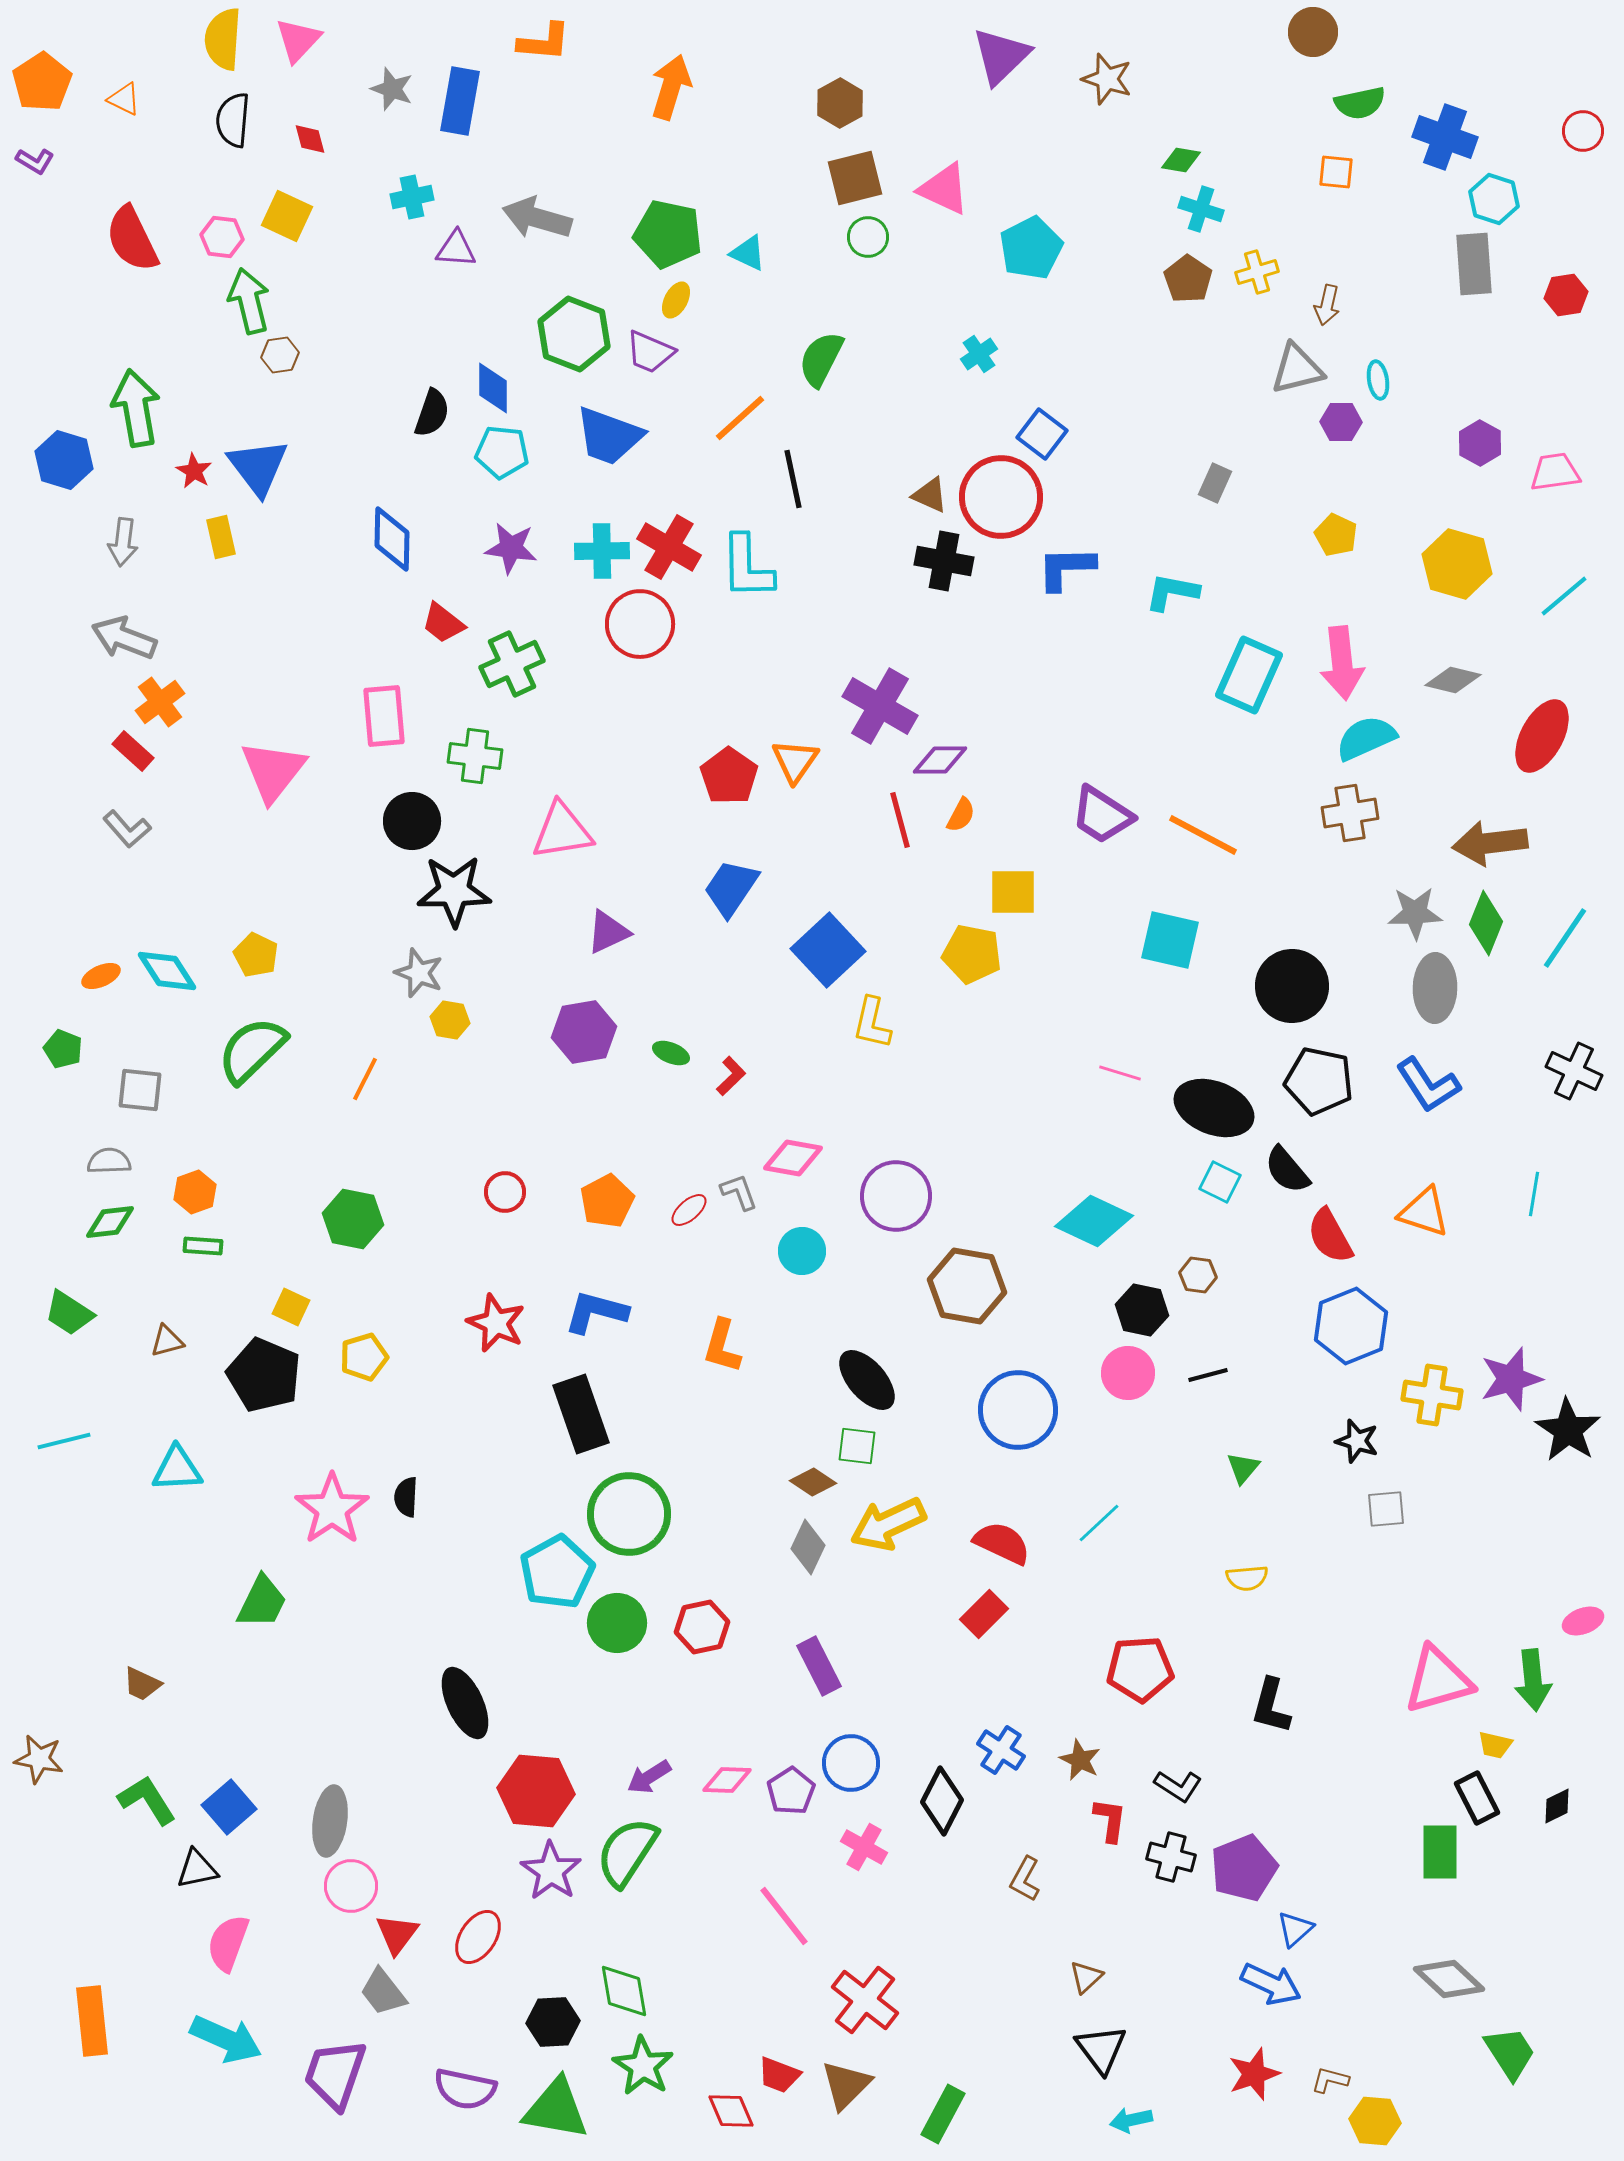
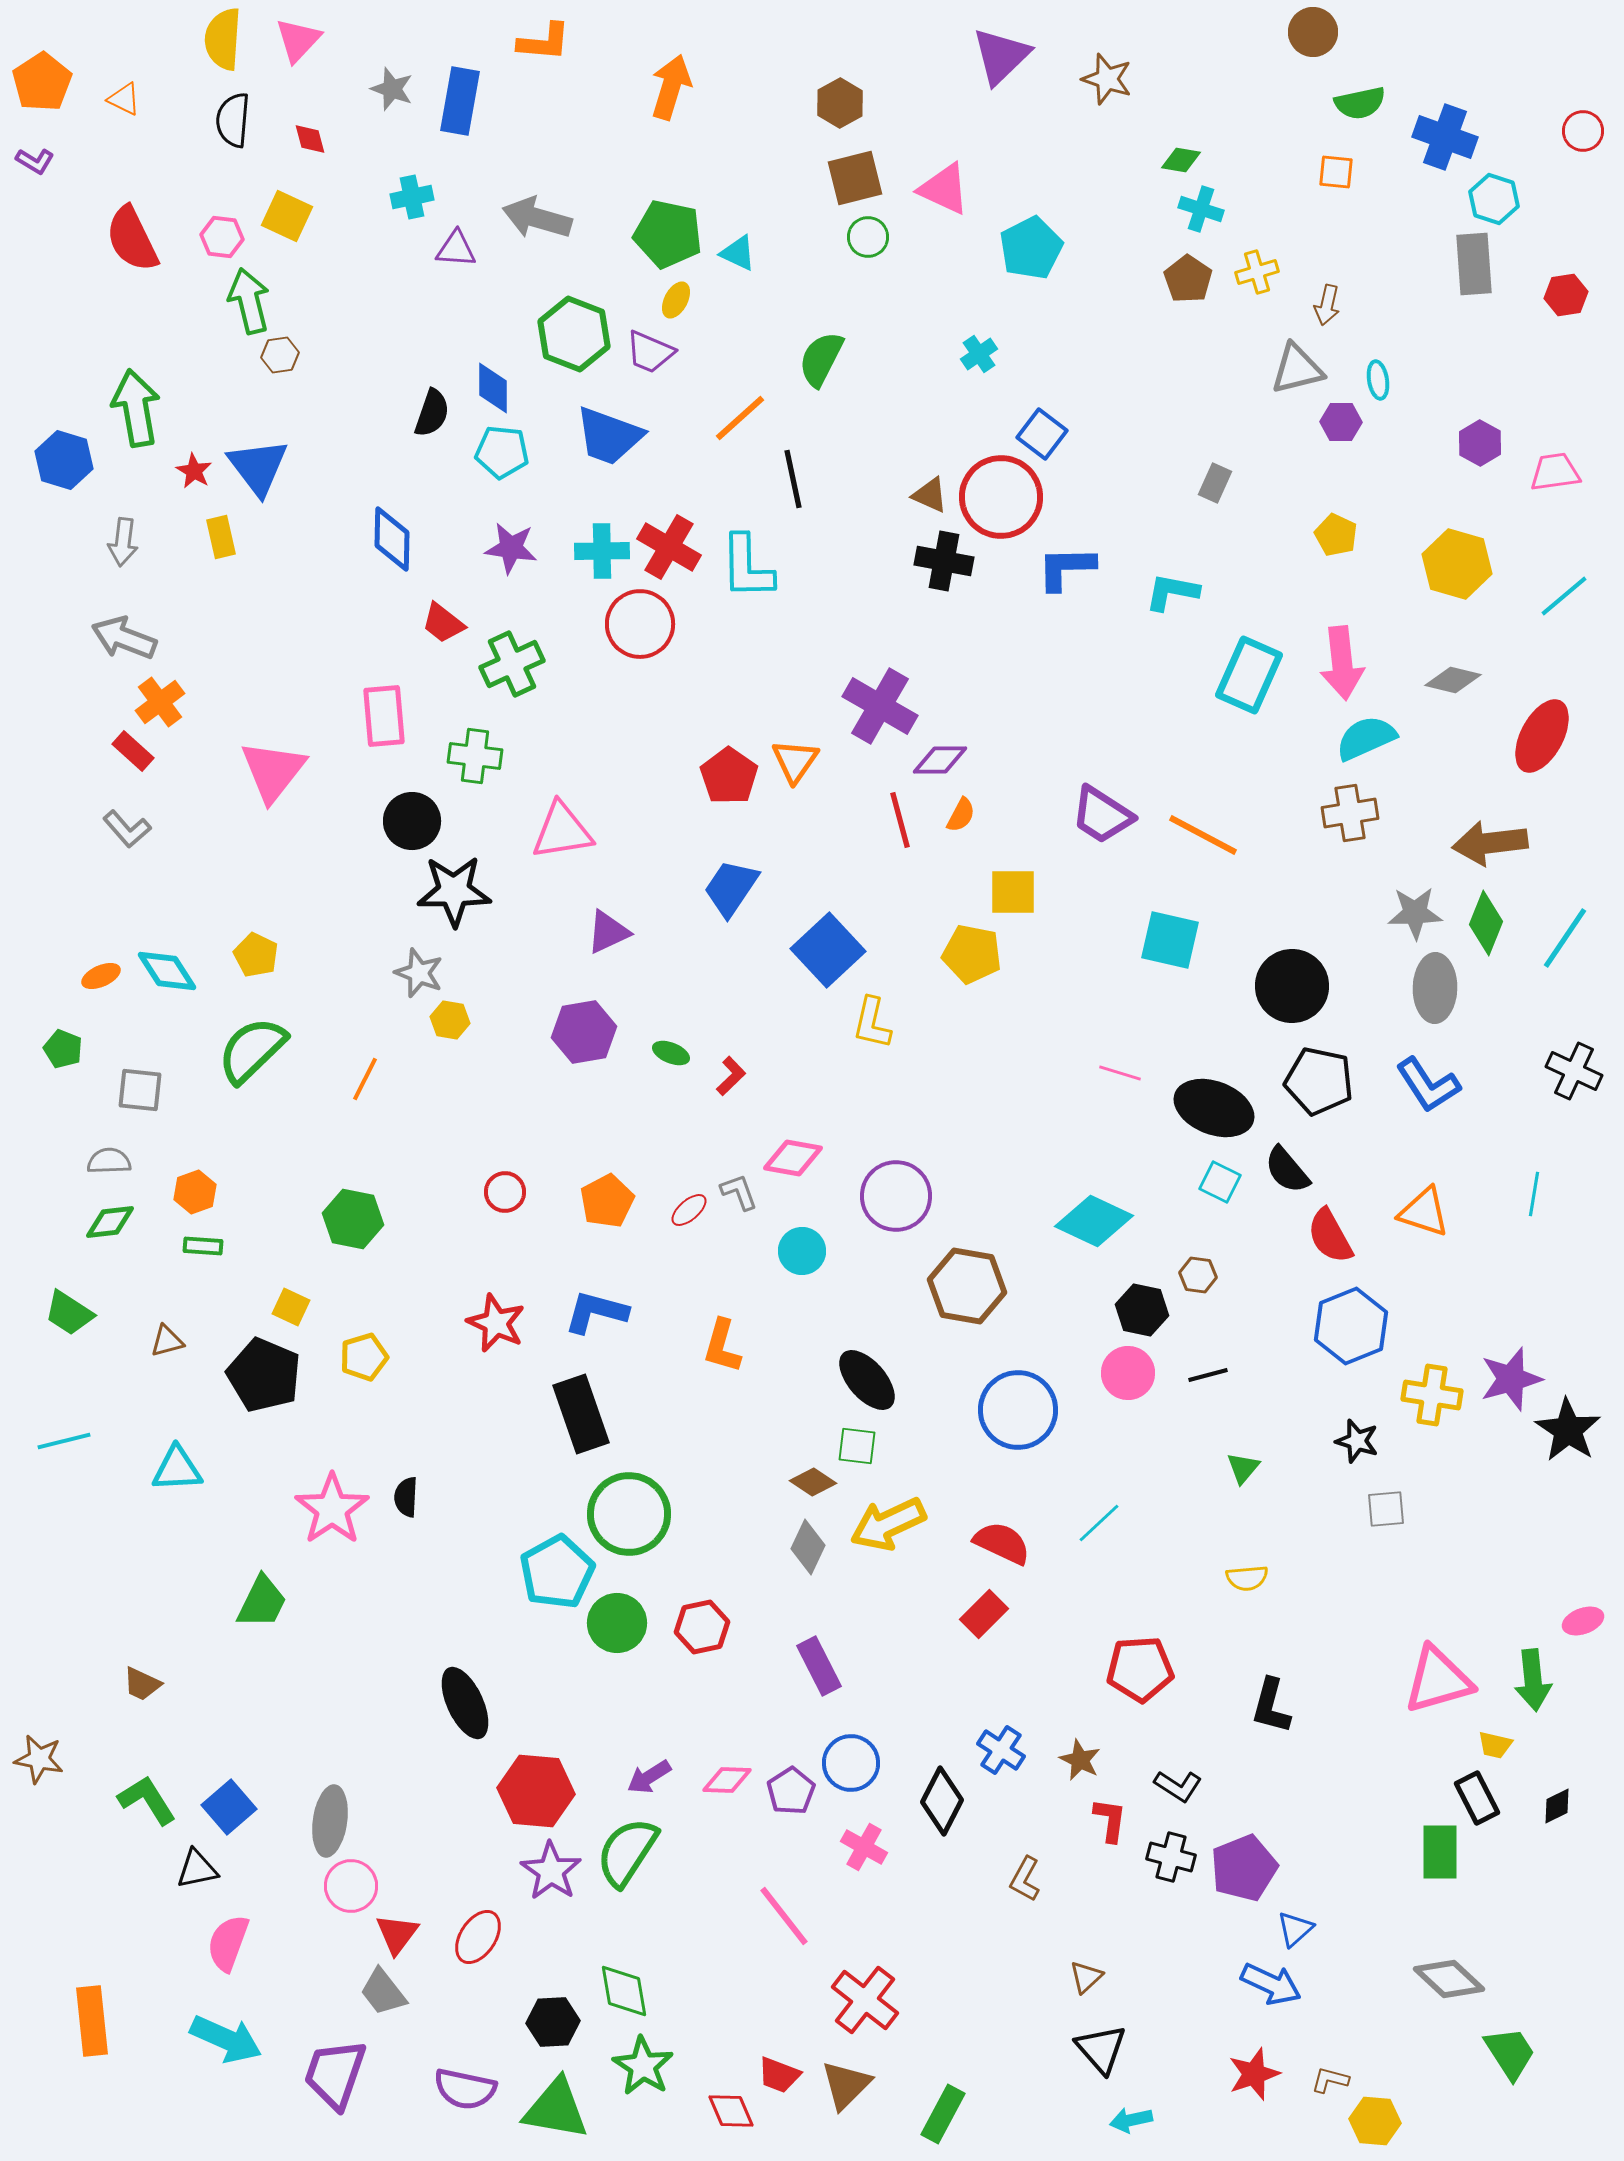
cyan triangle at (748, 253): moved 10 px left
black triangle at (1101, 2049): rotated 4 degrees counterclockwise
